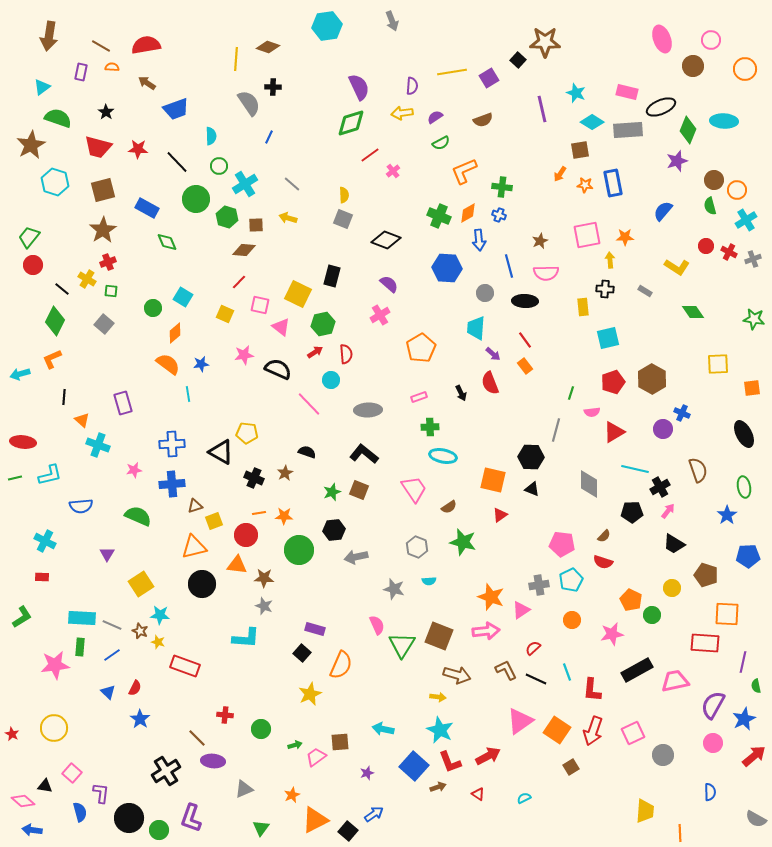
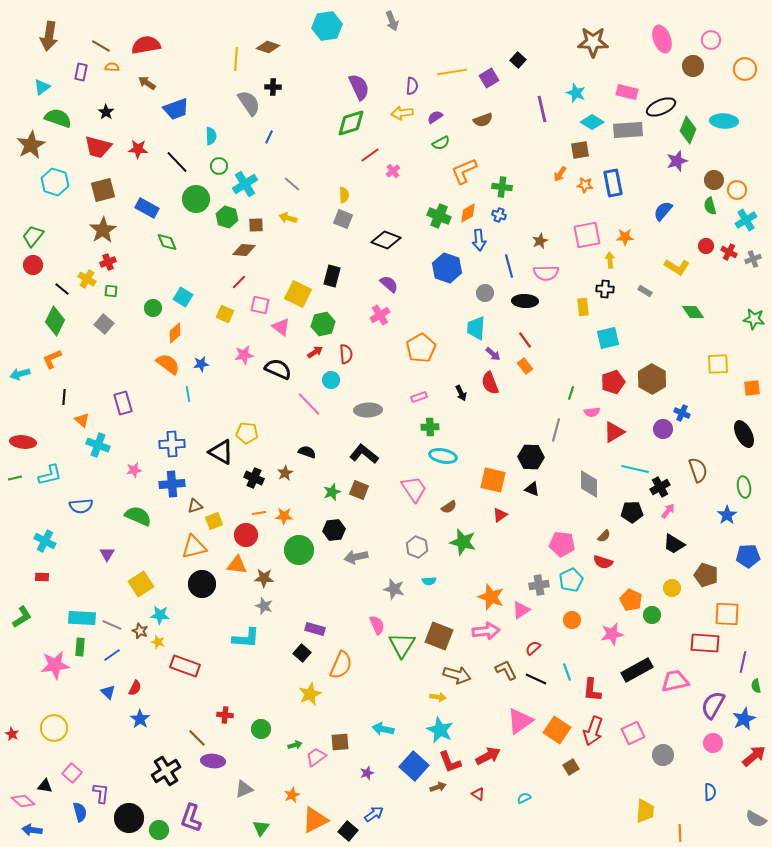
brown star at (545, 42): moved 48 px right
green trapezoid at (29, 237): moved 4 px right, 1 px up
blue hexagon at (447, 268): rotated 16 degrees clockwise
